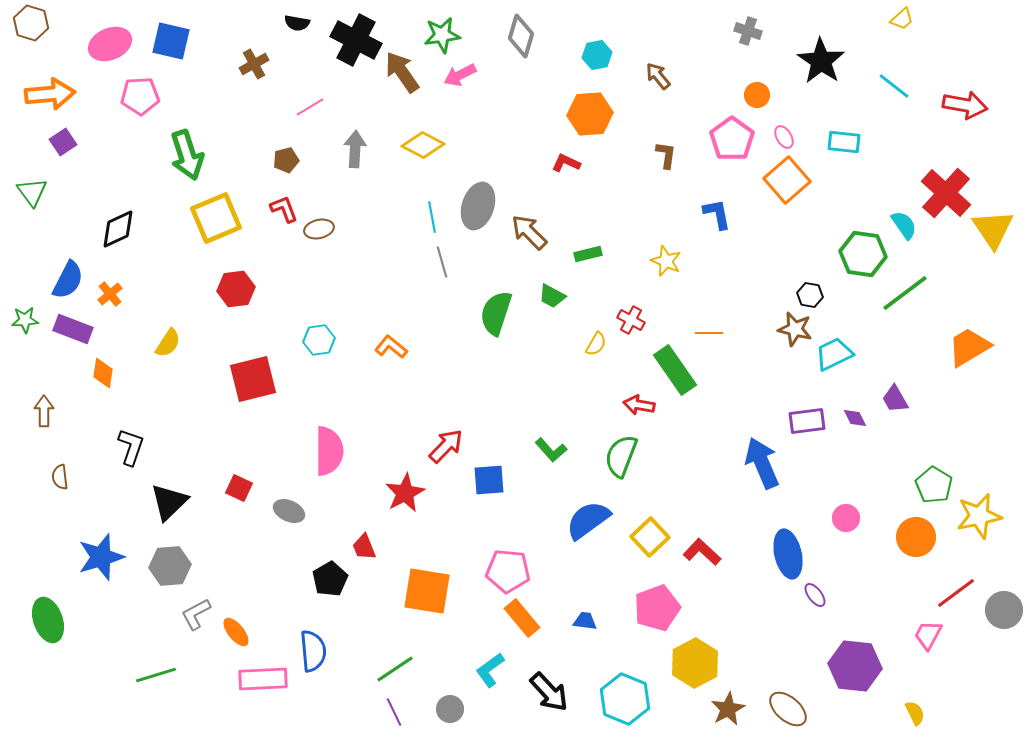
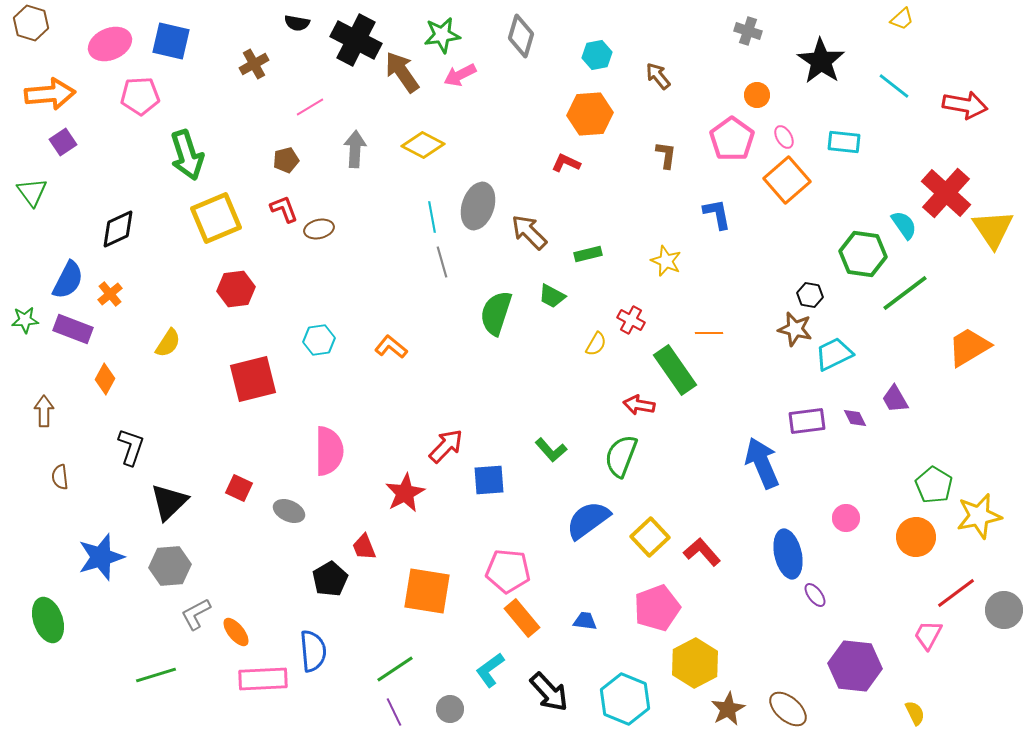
orange diamond at (103, 373): moved 2 px right, 6 px down; rotated 20 degrees clockwise
red L-shape at (702, 552): rotated 6 degrees clockwise
